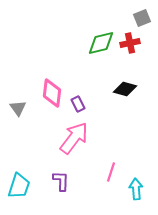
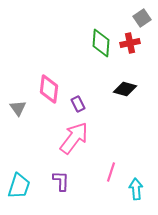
gray square: rotated 12 degrees counterclockwise
green diamond: rotated 72 degrees counterclockwise
pink diamond: moved 3 px left, 4 px up
